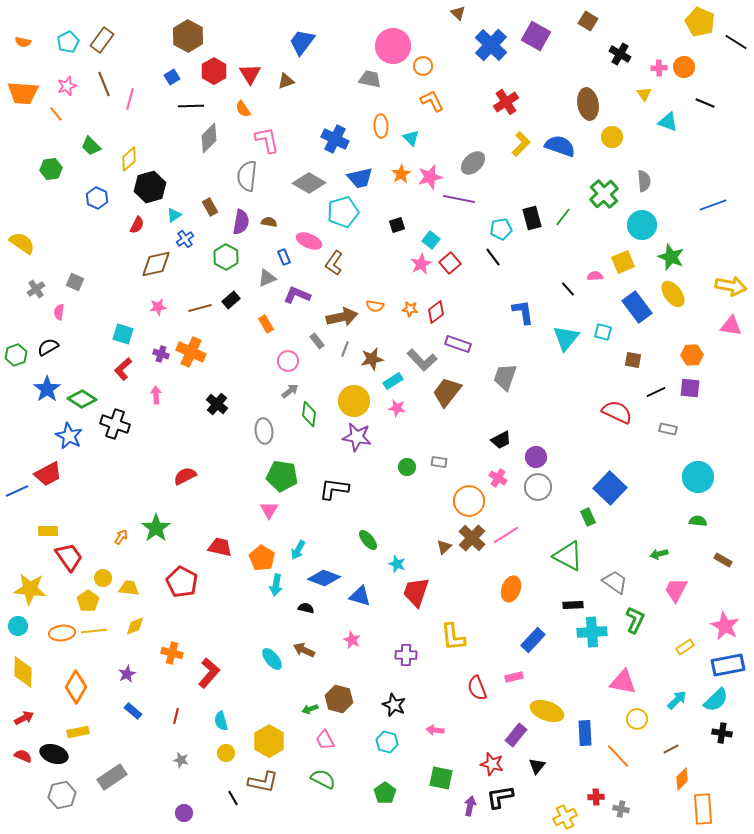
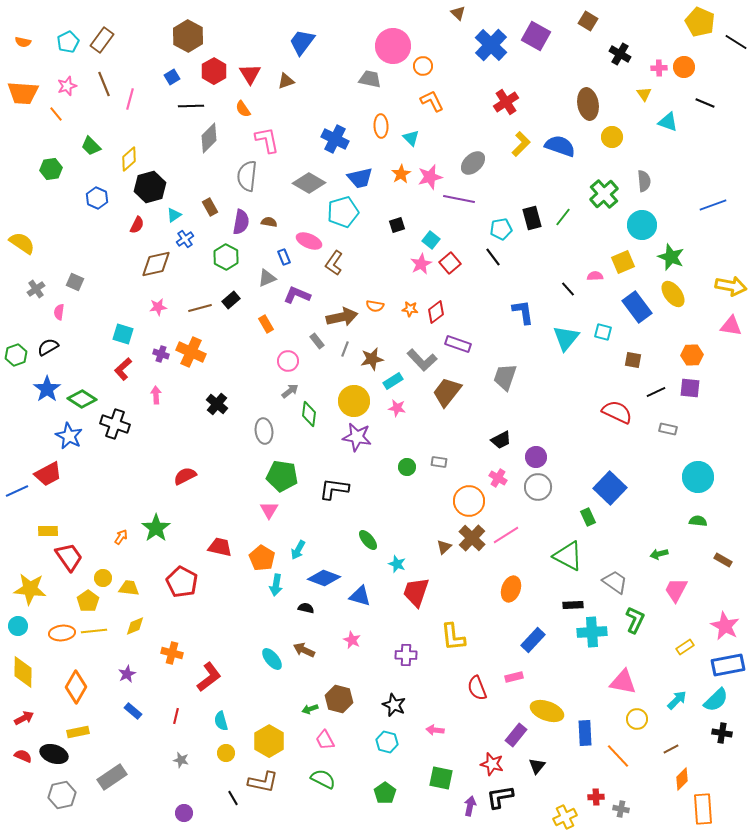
red L-shape at (209, 673): moved 4 px down; rotated 12 degrees clockwise
